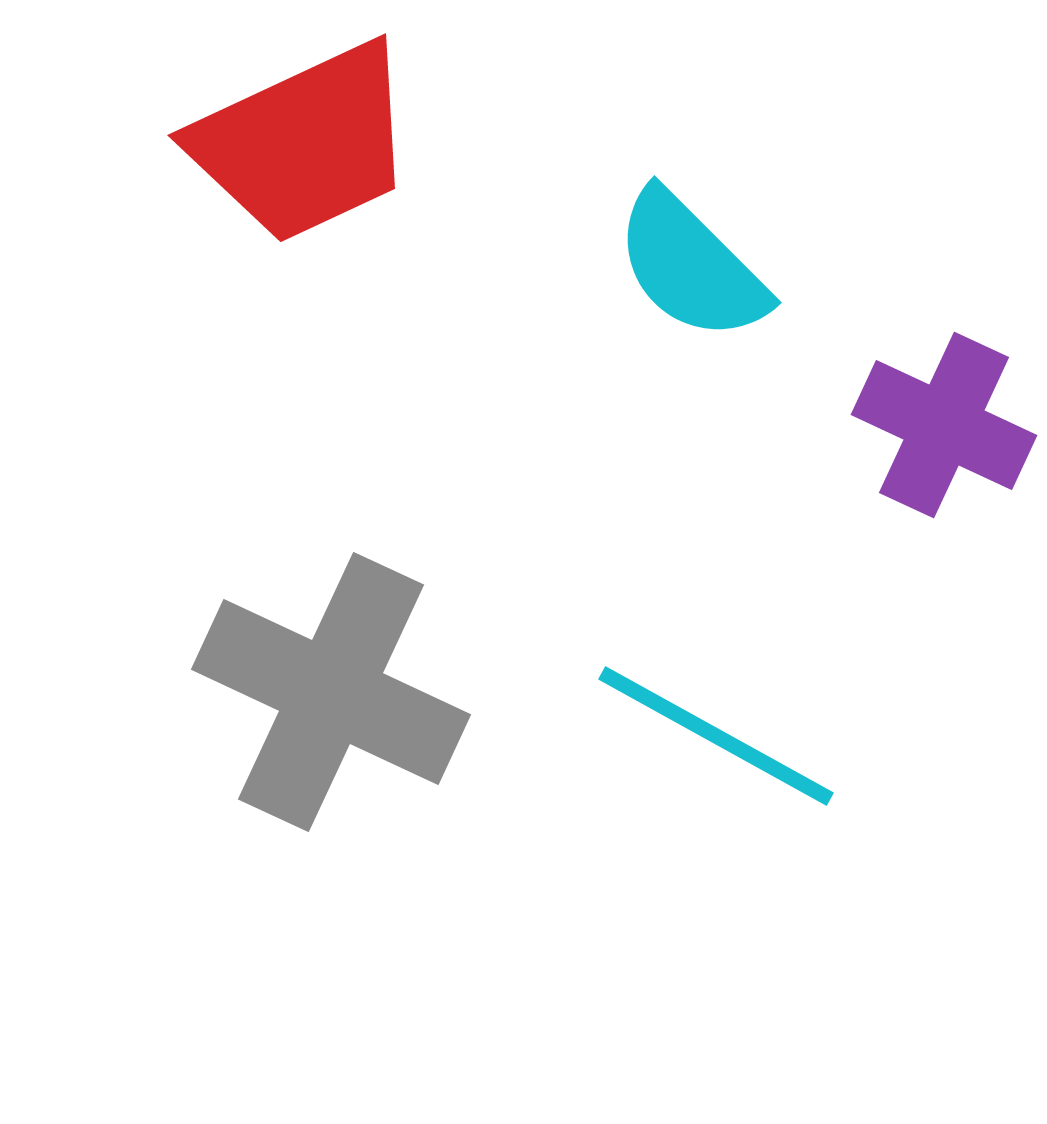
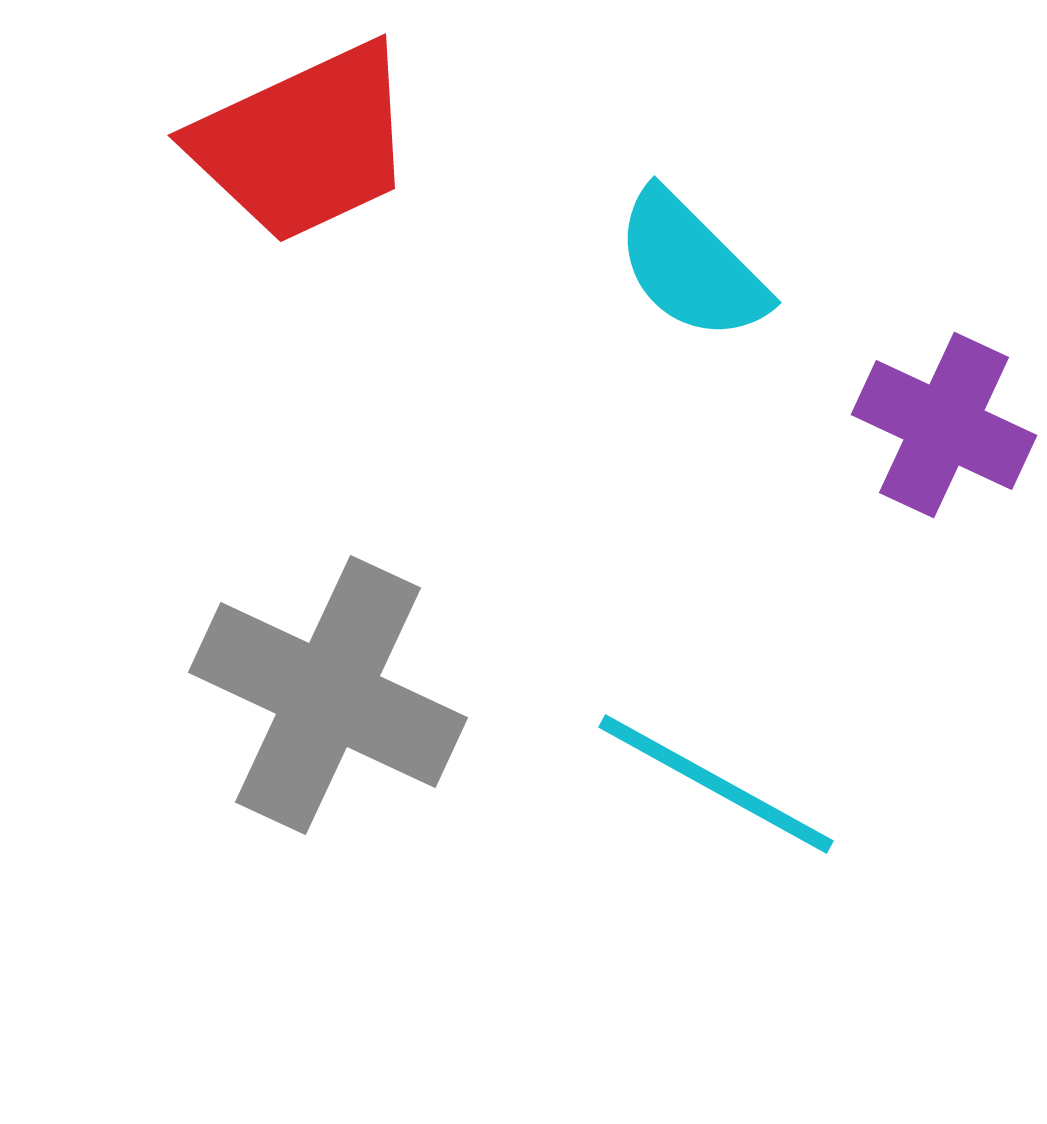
gray cross: moved 3 px left, 3 px down
cyan line: moved 48 px down
